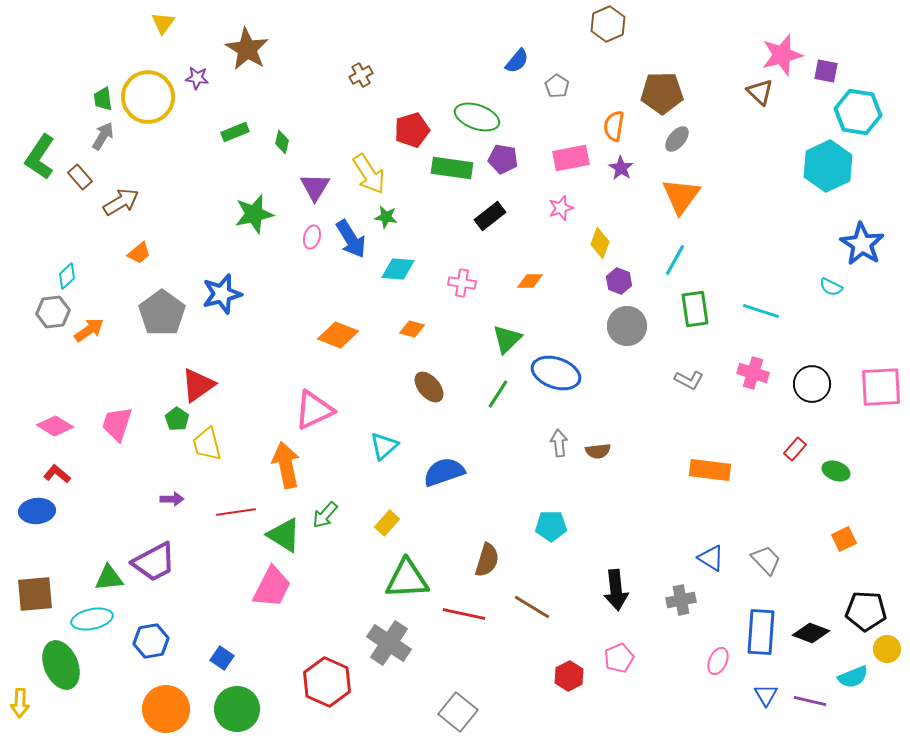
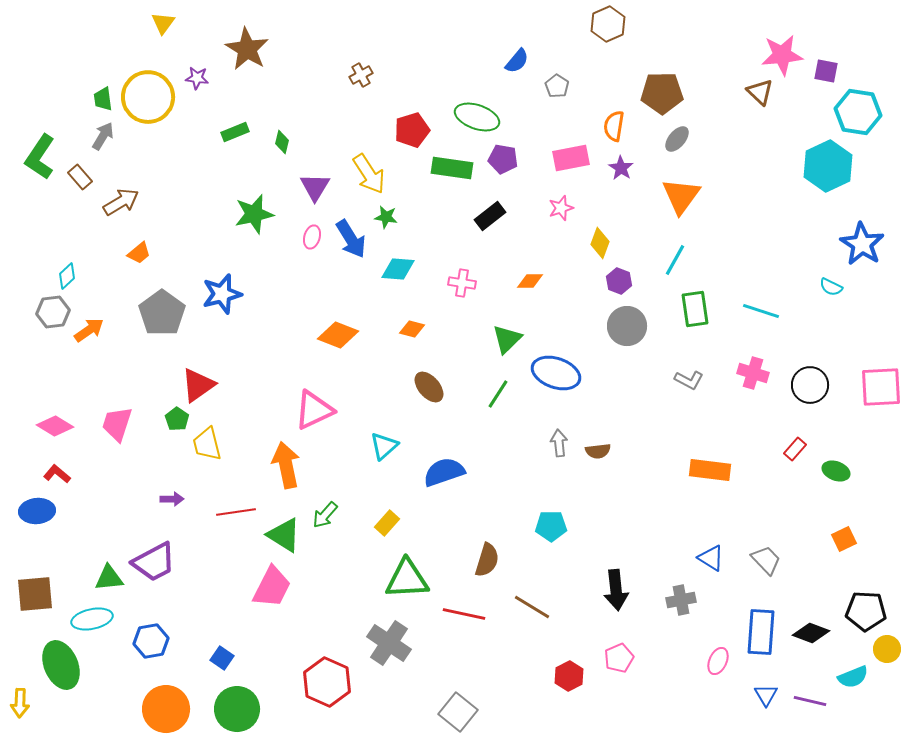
pink star at (782, 55): rotated 9 degrees clockwise
black circle at (812, 384): moved 2 px left, 1 px down
